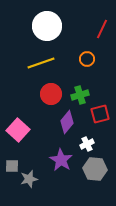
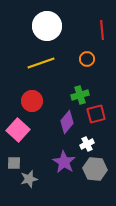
red line: moved 1 px down; rotated 30 degrees counterclockwise
red circle: moved 19 px left, 7 px down
red square: moved 4 px left
purple star: moved 3 px right, 2 px down
gray square: moved 2 px right, 3 px up
